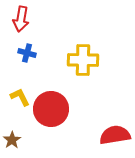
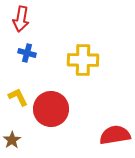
yellow L-shape: moved 2 px left
